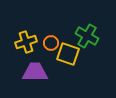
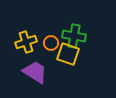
green cross: moved 13 px left; rotated 20 degrees counterclockwise
purple trapezoid: rotated 32 degrees clockwise
